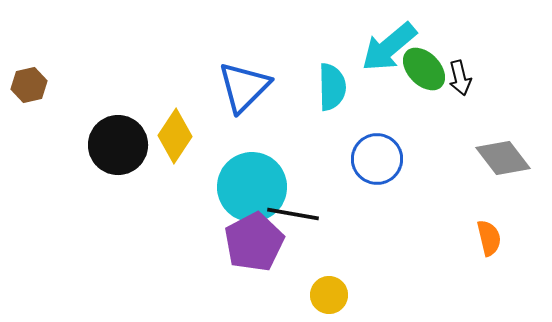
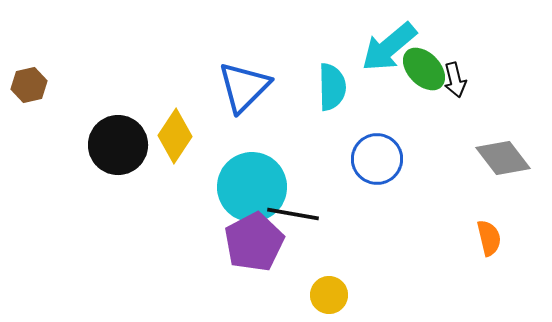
black arrow: moved 5 px left, 2 px down
